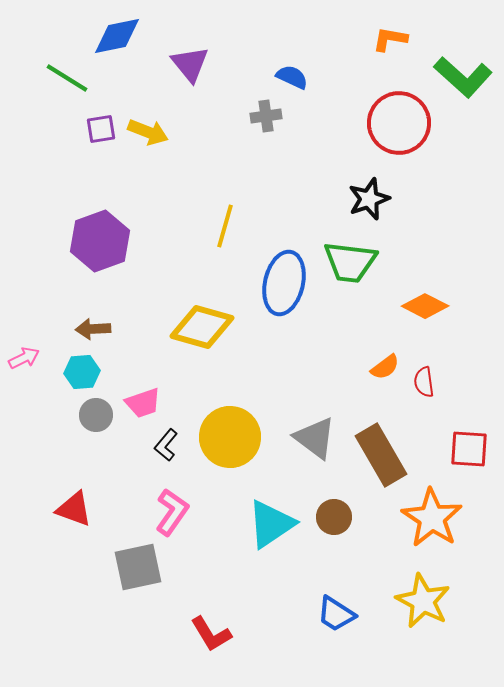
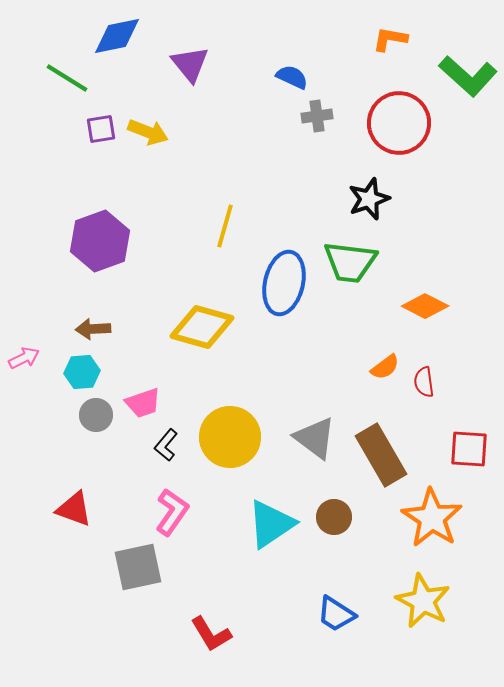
green L-shape: moved 5 px right, 1 px up
gray cross: moved 51 px right
